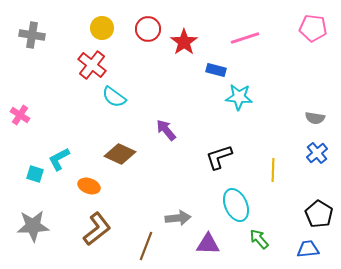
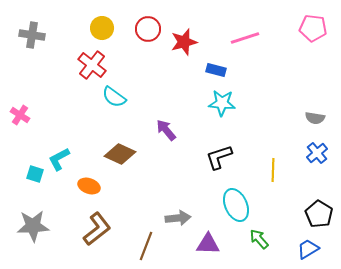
red star: rotated 20 degrees clockwise
cyan star: moved 17 px left, 6 px down
blue trapezoid: rotated 25 degrees counterclockwise
